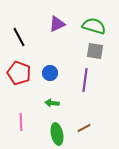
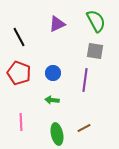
green semicircle: moved 2 px right, 5 px up; rotated 45 degrees clockwise
blue circle: moved 3 px right
green arrow: moved 3 px up
